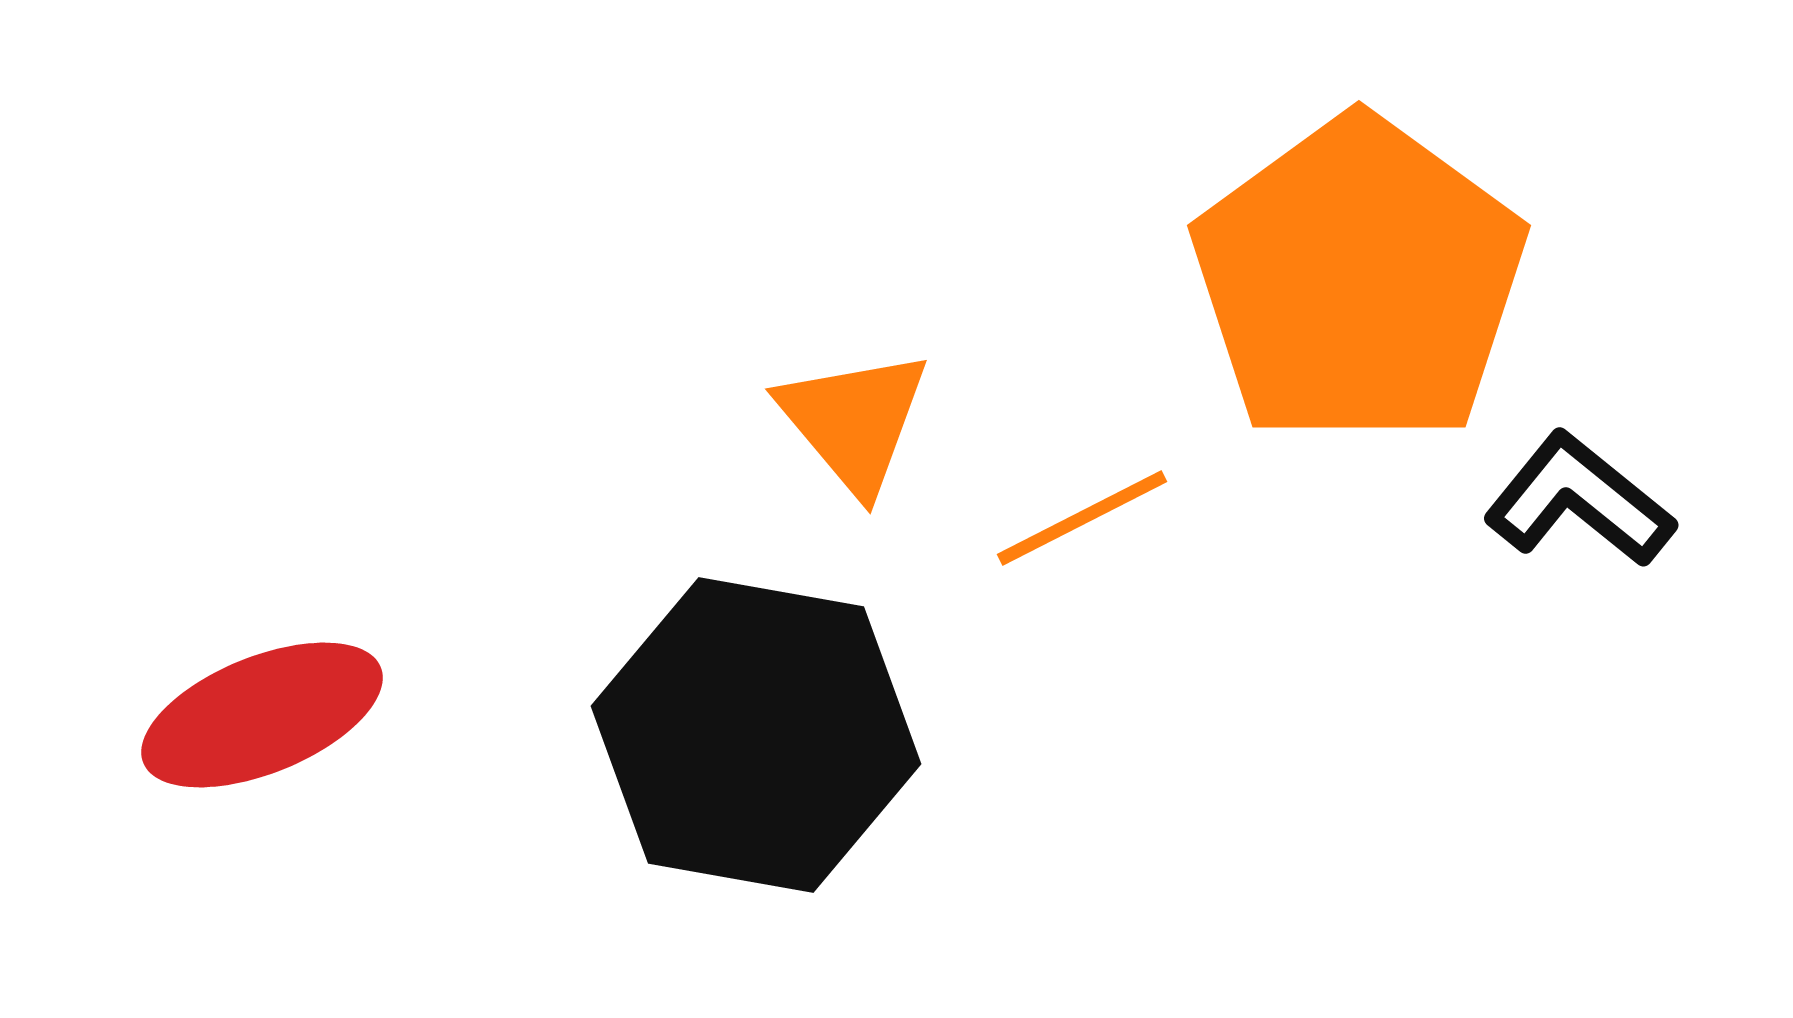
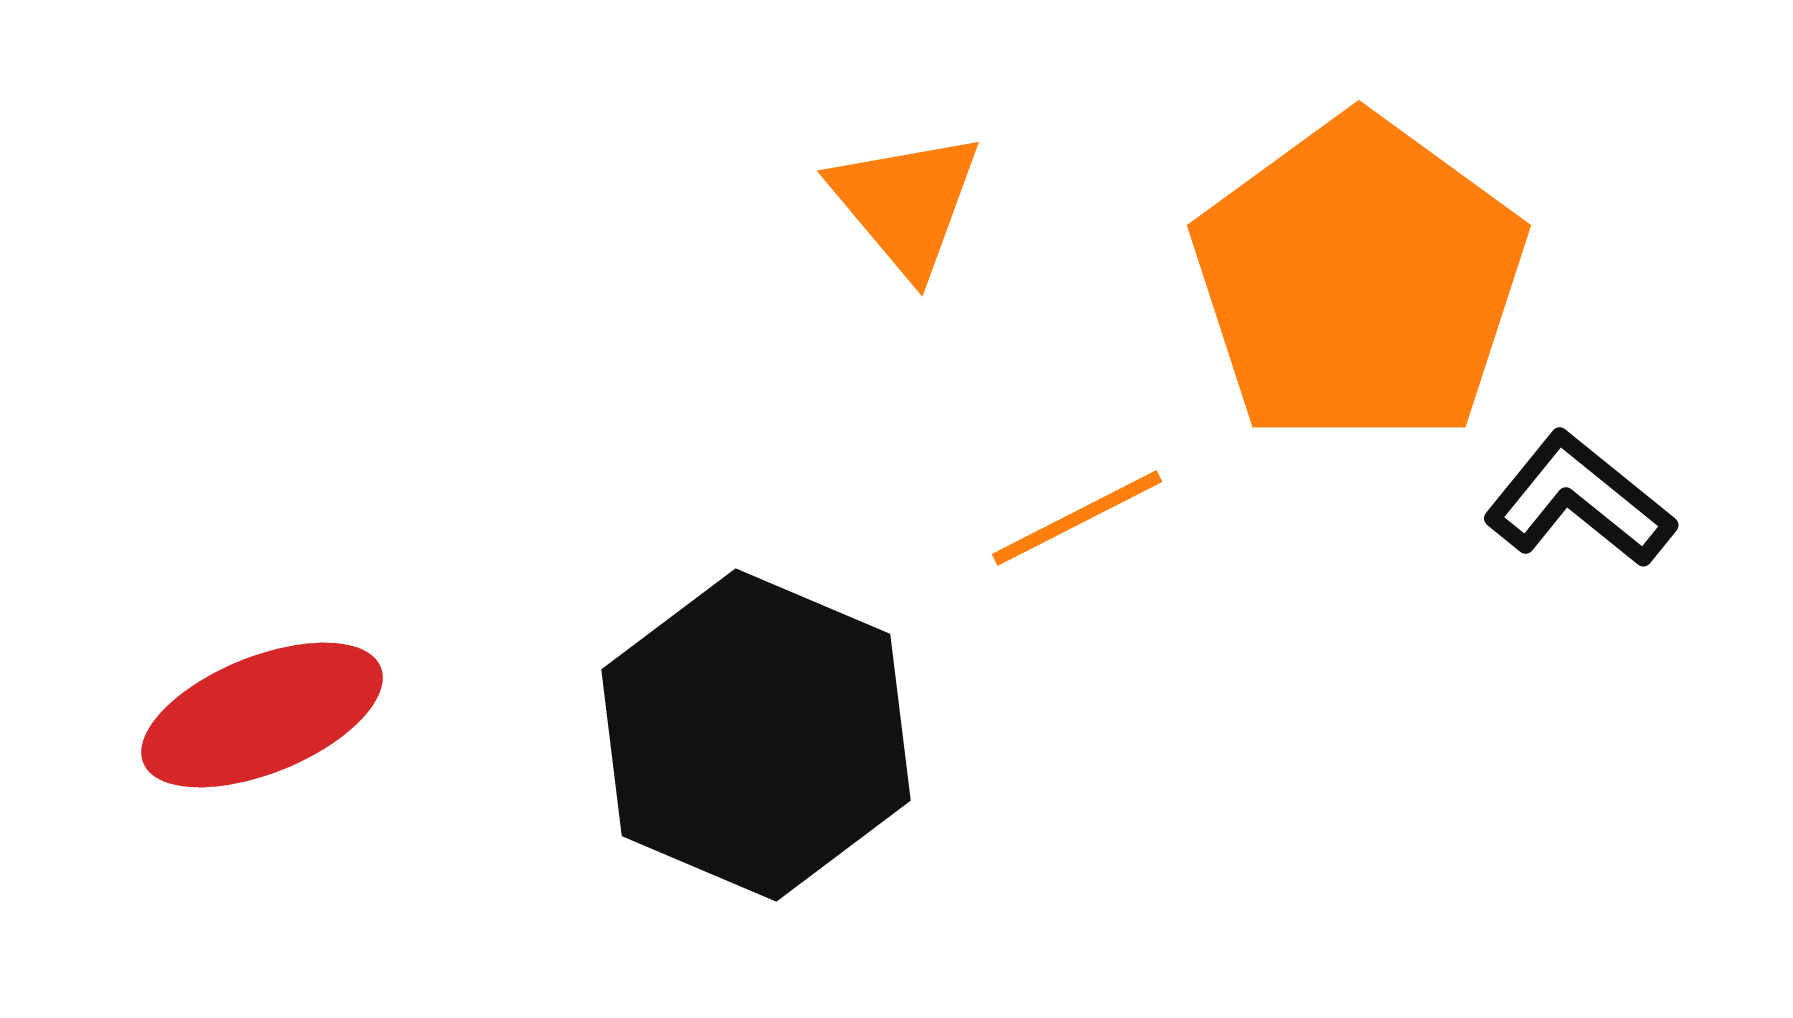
orange triangle: moved 52 px right, 218 px up
orange line: moved 5 px left
black hexagon: rotated 13 degrees clockwise
